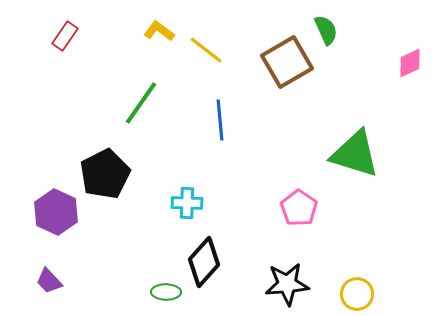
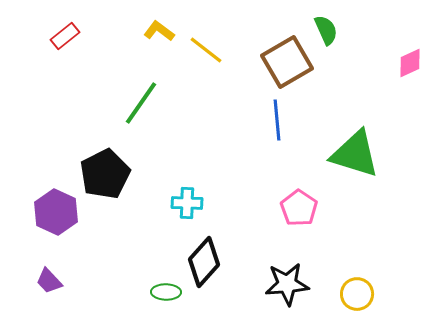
red rectangle: rotated 16 degrees clockwise
blue line: moved 57 px right
